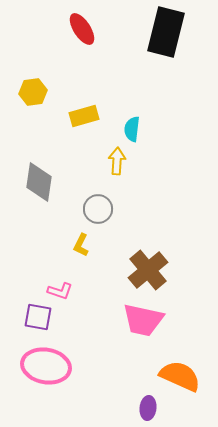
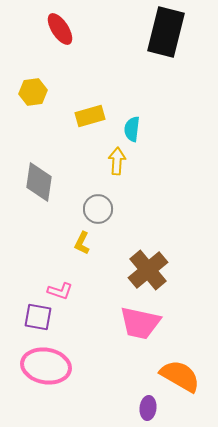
red ellipse: moved 22 px left
yellow rectangle: moved 6 px right
yellow L-shape: moved 1 px right, 2 px up
pink trapezoid: moved 3 px left, 3 px down
orange semicircle: rotated 6 degrees clockwise
